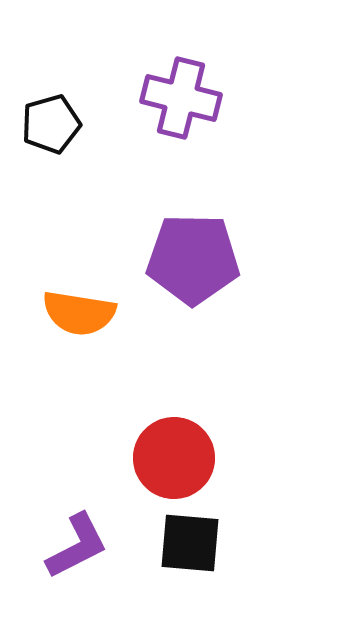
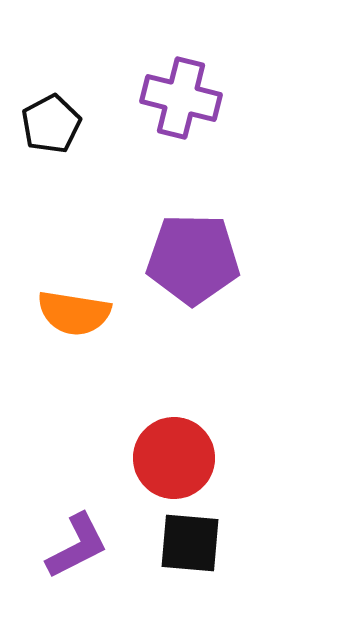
black pentagon: rotated 12 degrees counterclockwise
orange semicircle: moved 5 px left
